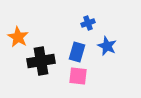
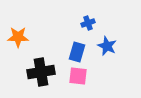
orange star: rotated 30 degrees counterclockwise
black cross: moved 11 px down
